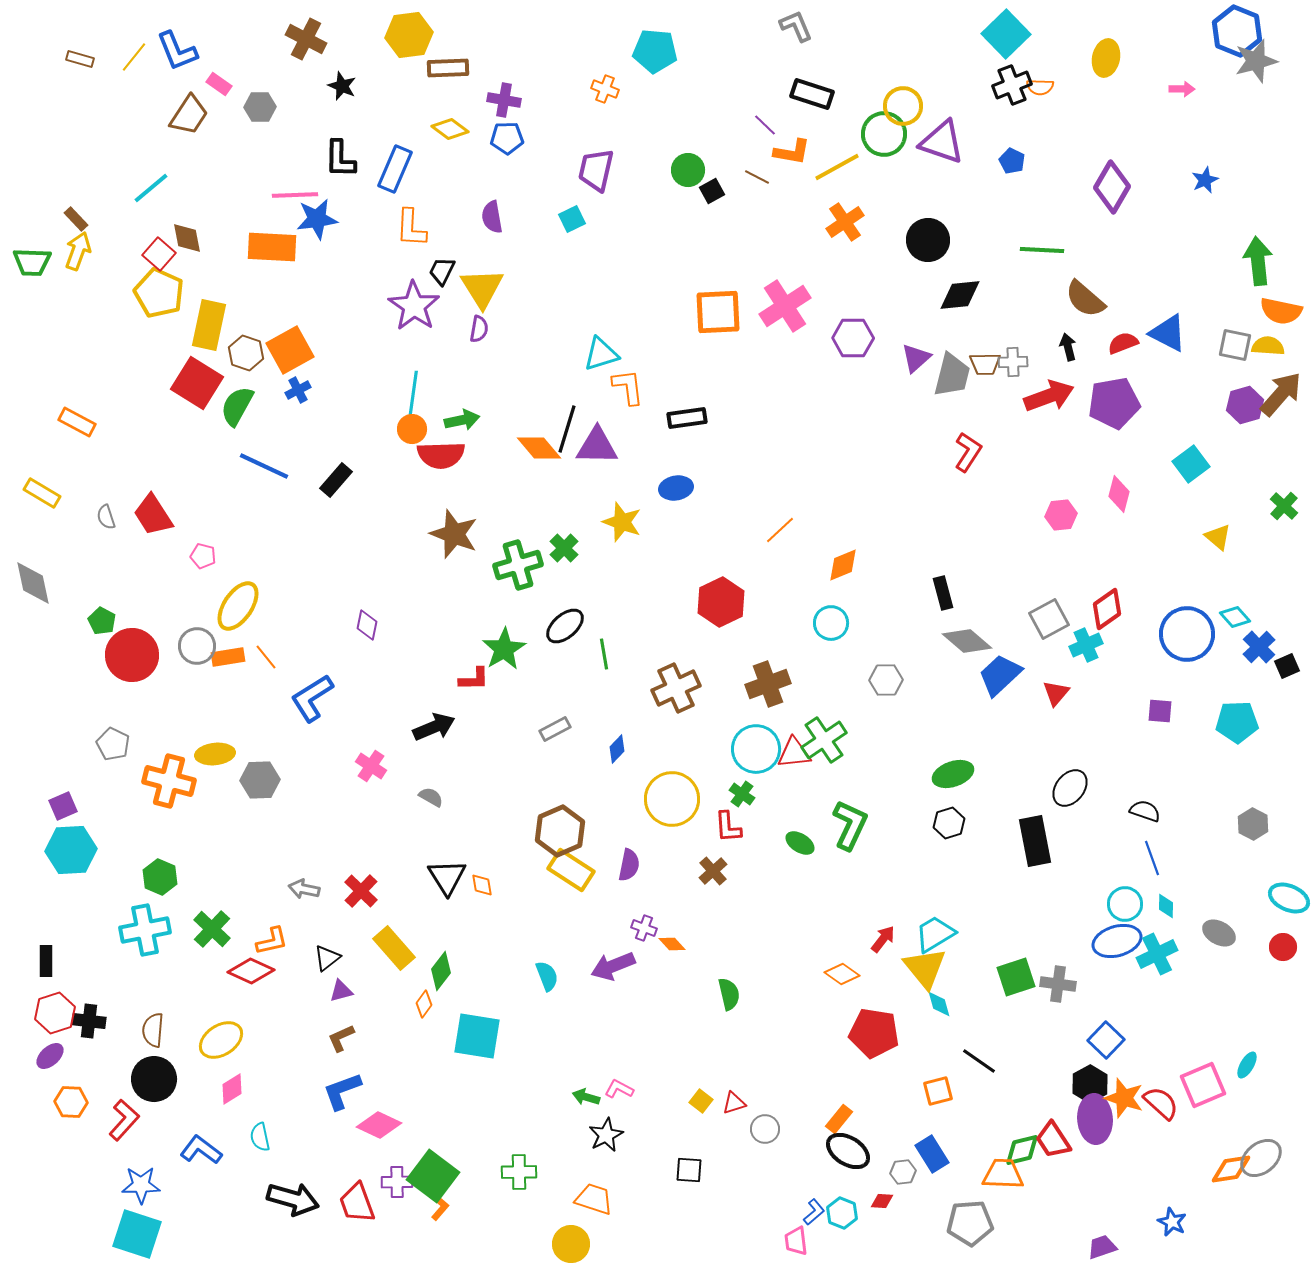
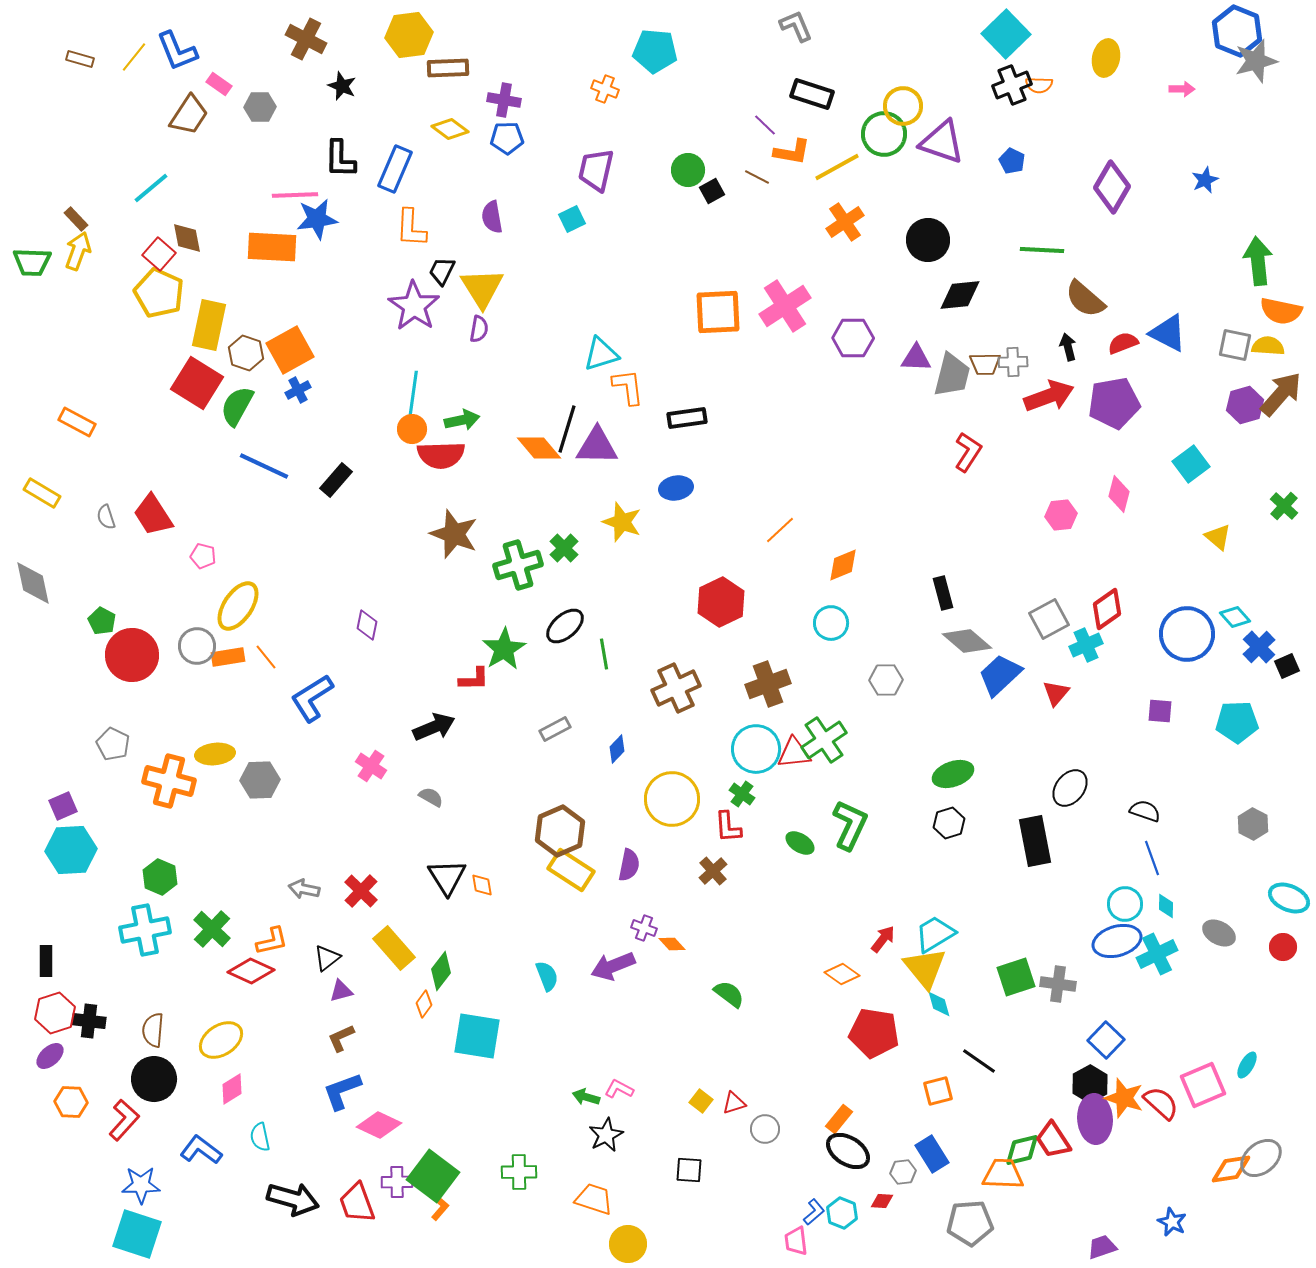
orange semicircle at (1040, 87): moved 1 px left, 2 px up
purple triangle at (916, 358): rotated 44 degrees clockwise
green semicircle at (729, 994): rotated 40 degrees counterclockwise
yellow circle at (571, 1244): moved 57 px right
